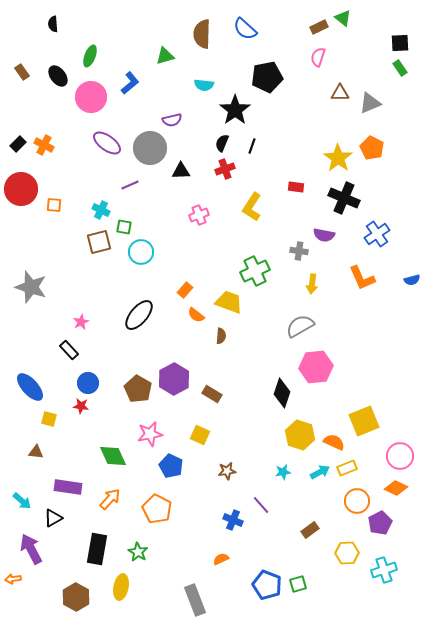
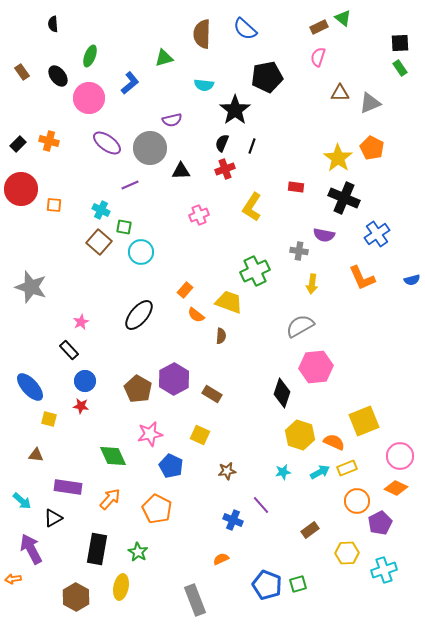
green triangle at (165, 56): moved 1 px left, 2 px down
pink circle at (91, 97): moved 2 px left, 1 px down
orange cross at (44, 145): moved 5 px right, 4 px up; rotated 12 degrees counterclockwise
brown square at (99, 242): rotated 35 degrees counterclockwise
blue circle at (88, 383): moved 3 px left, 2 px up
brown triangle at (36, 452): moved 3 px down
